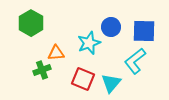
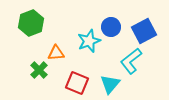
green hexagon: rotated 10 degrees clockwise
blue square: rotated 30 degrees counterclockwise
cyan star: moved 2 px up
cyan L-shape: moved 4 px left
green cross: moved 3 px left; rotated 24 degrees counterclockwise
red square: moved 6 px left, 4 px down
cyan triangle: moved 1 px left, 1 px down
